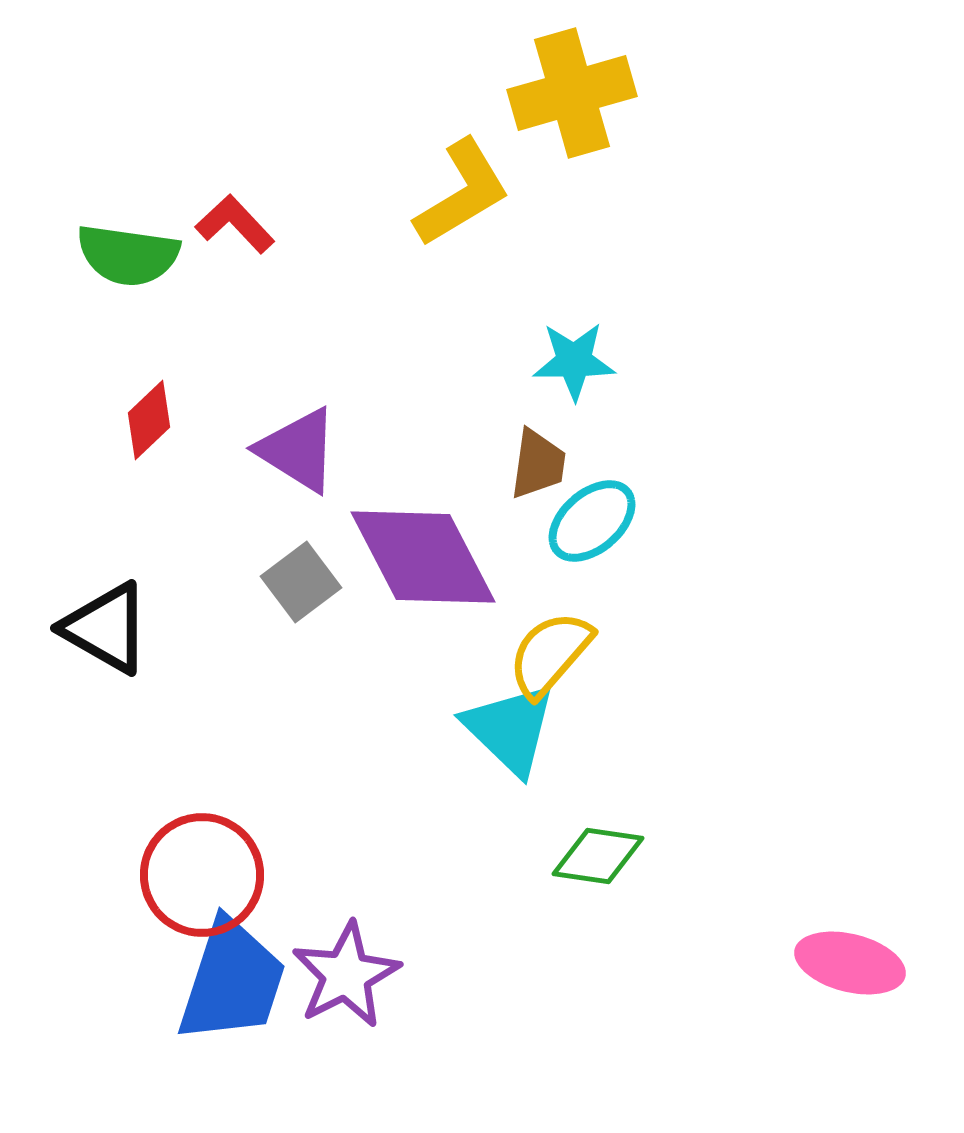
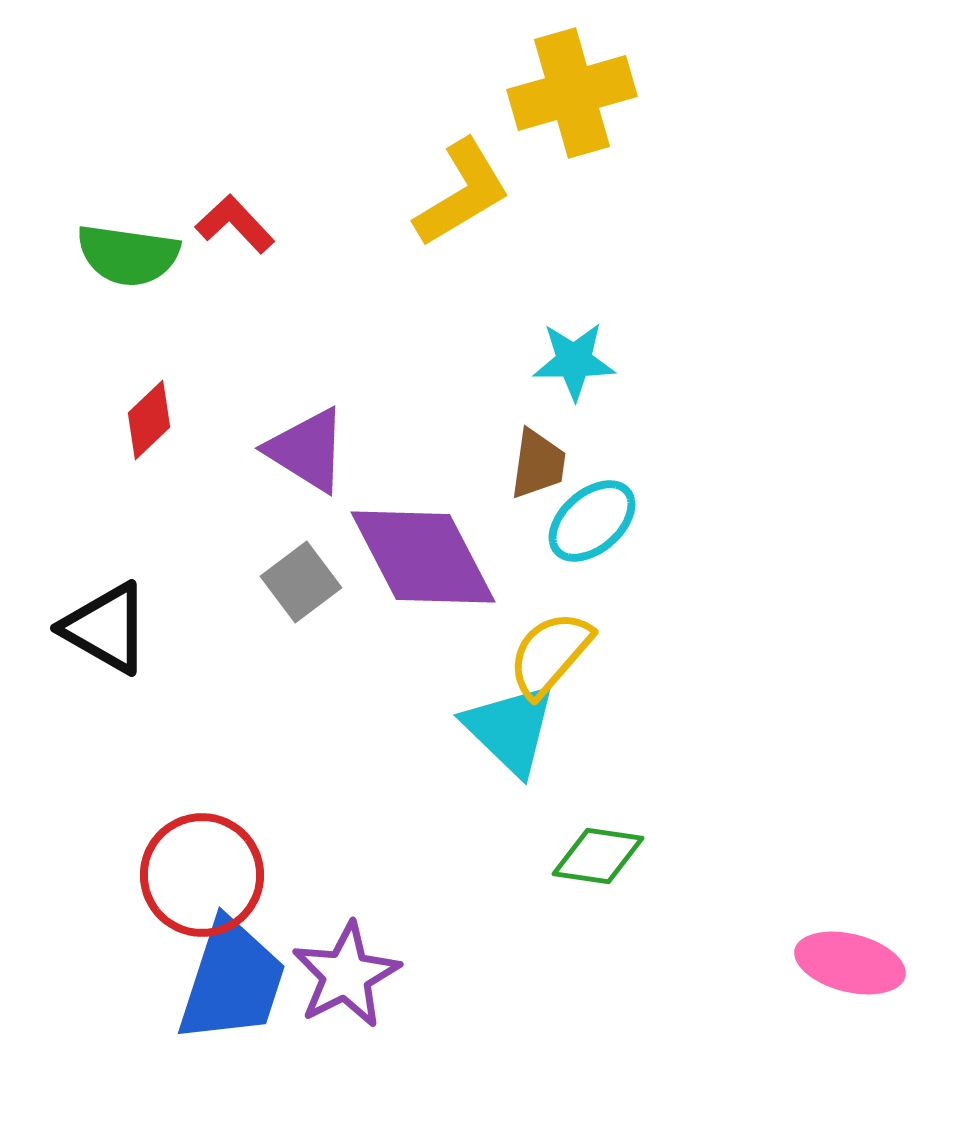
purple triangle: moved 9 px right
